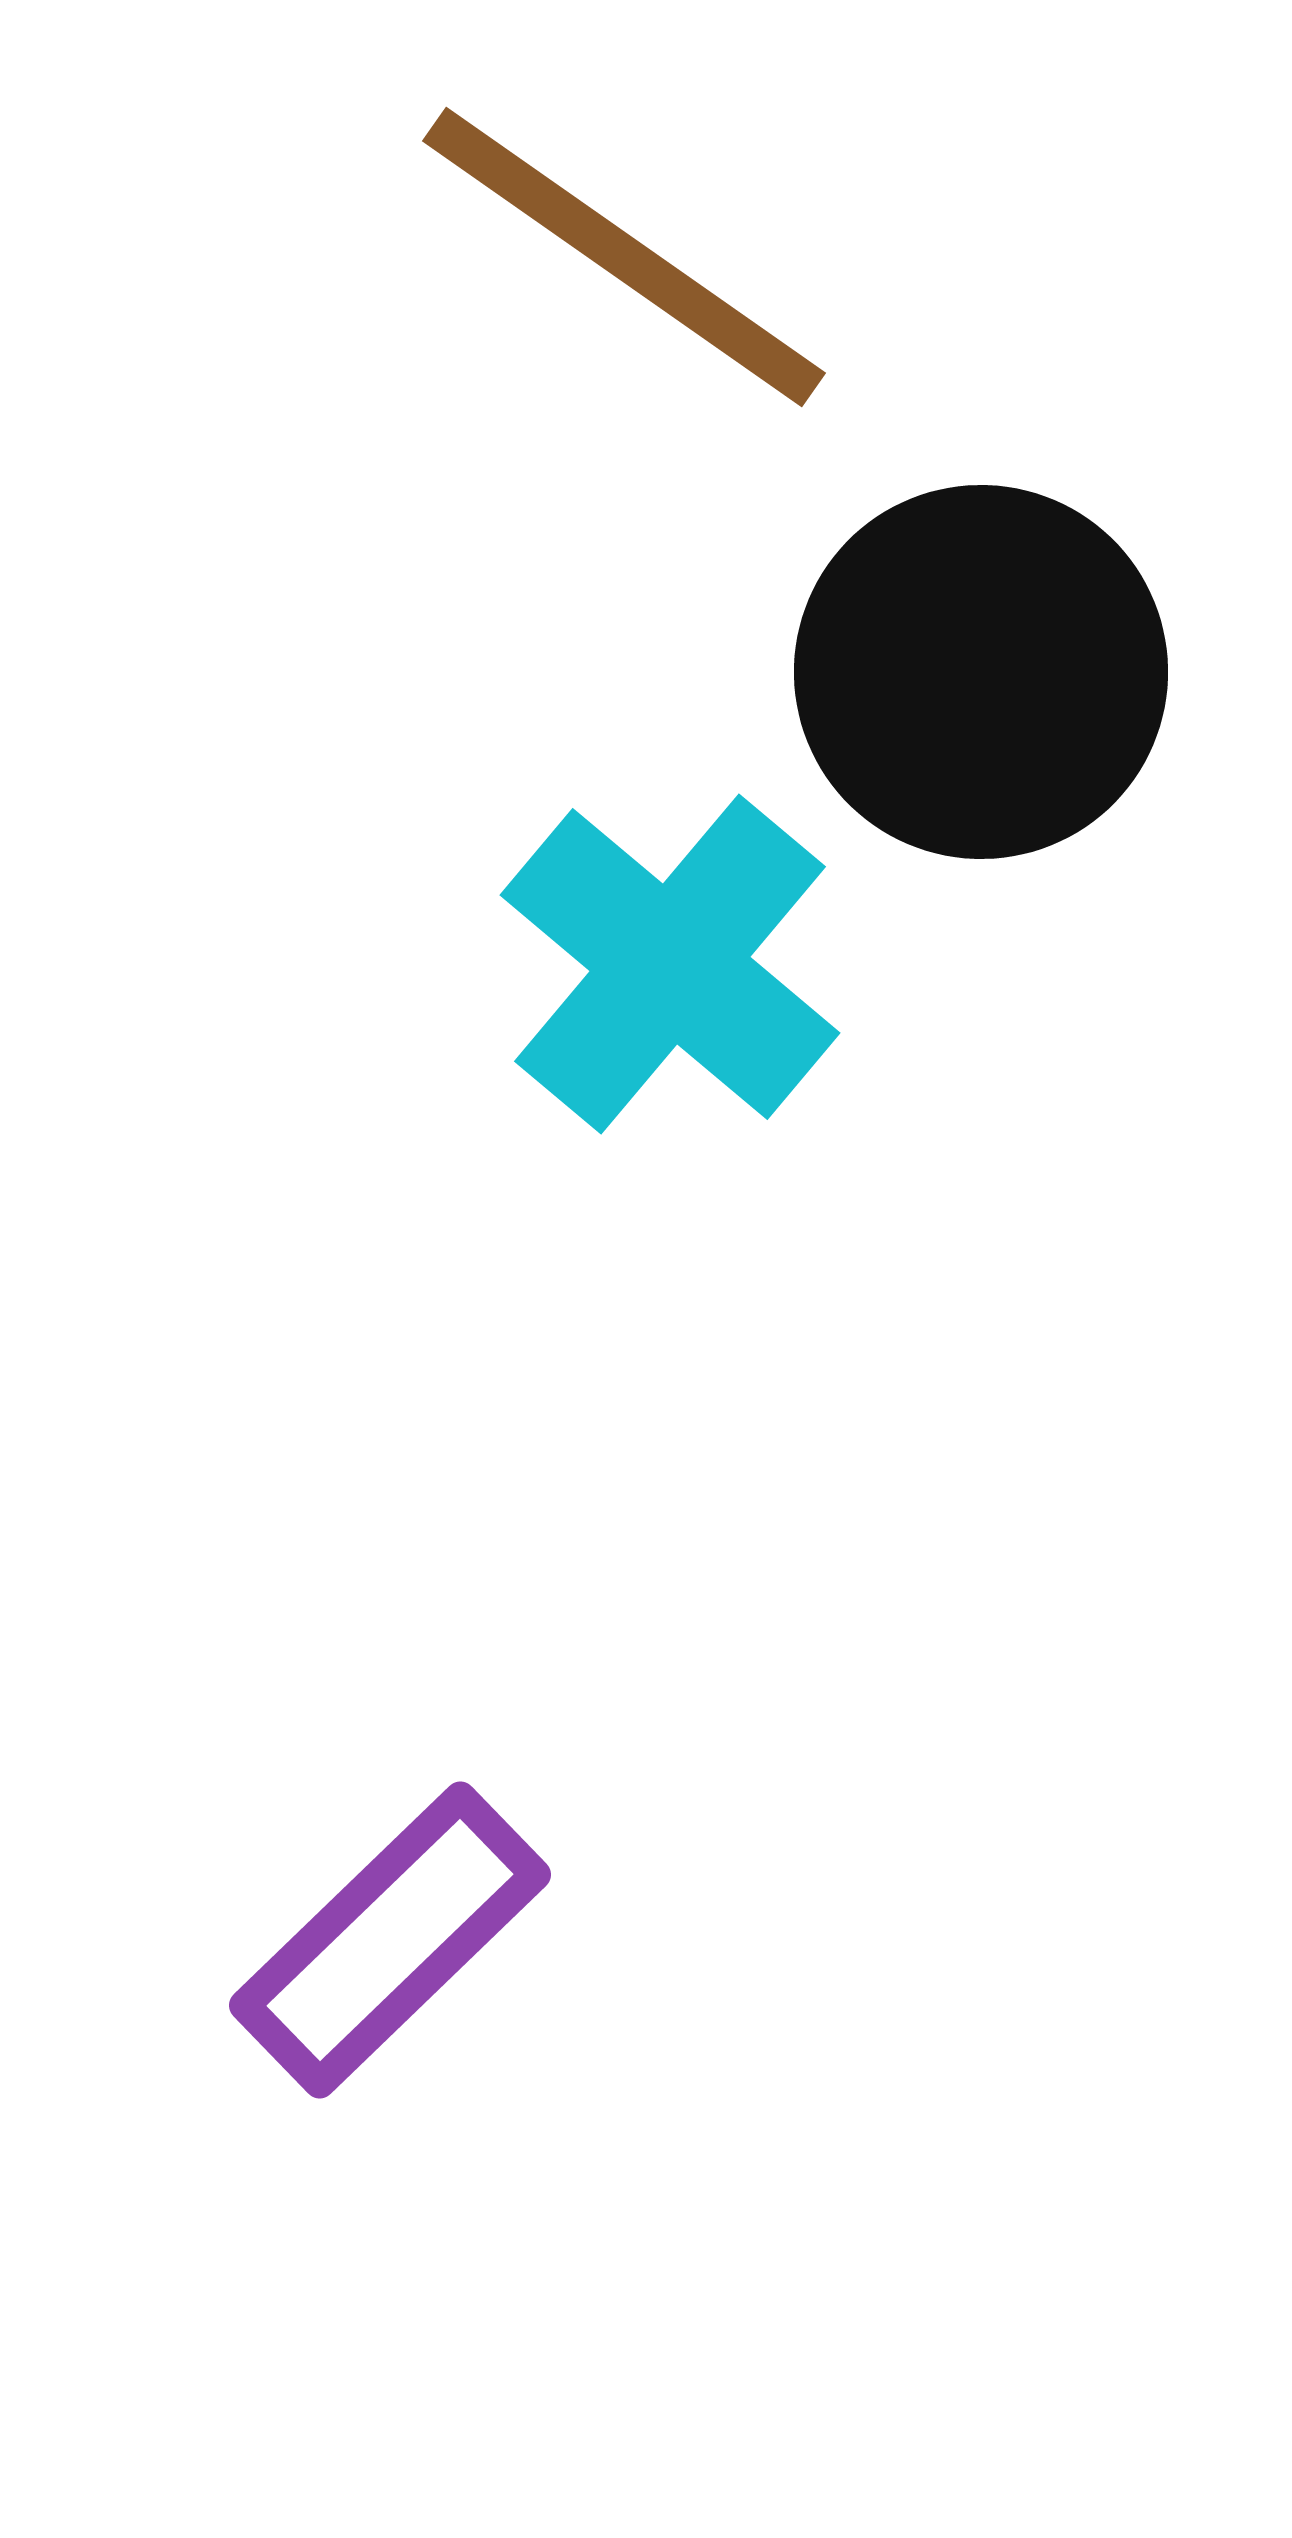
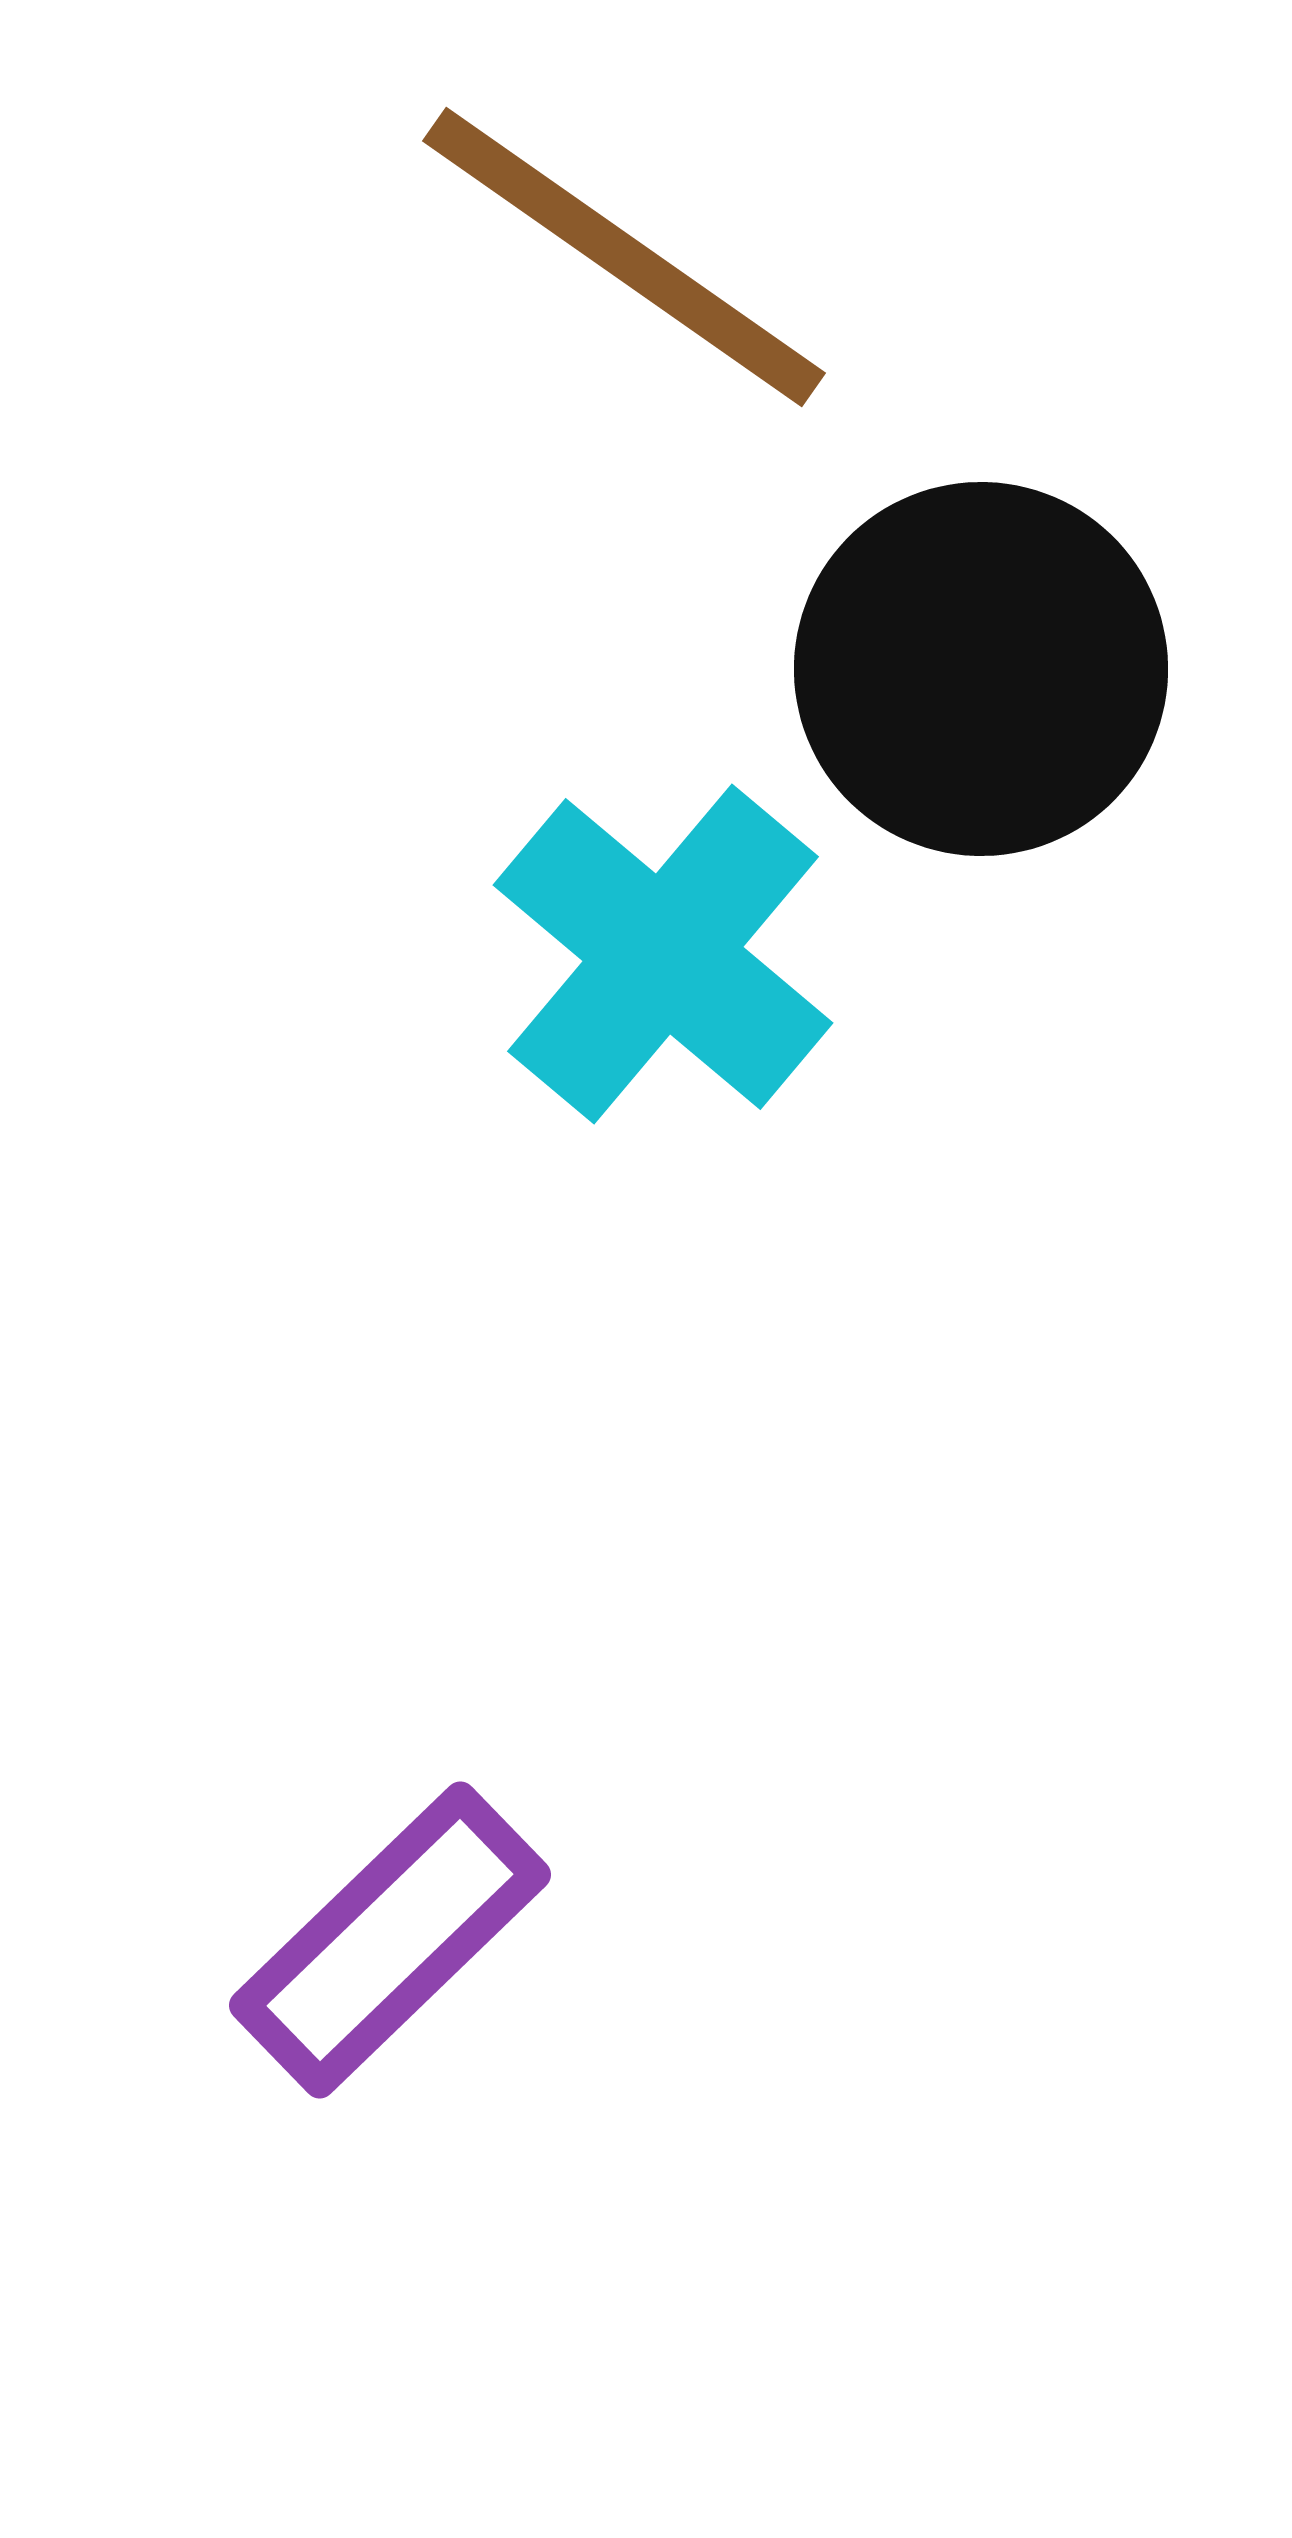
black circle: moved 3 px up
cyan cross: moved 7 px left, 10 px up
